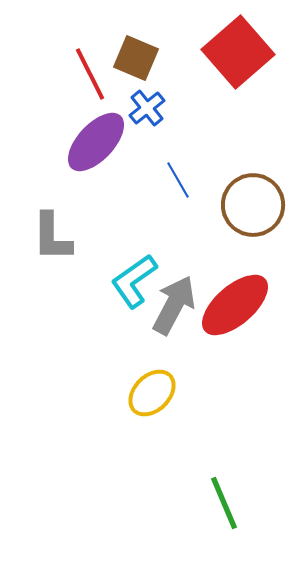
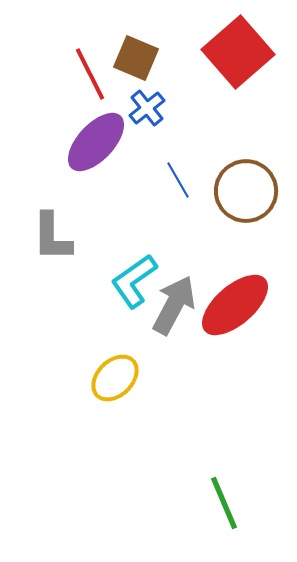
brown circle: moved 7 px left, 14 px up
yellow ellipse: moved 37 px left, 15 px up
